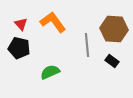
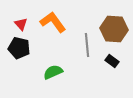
green semicircle: moved 3 px right
